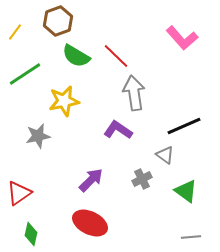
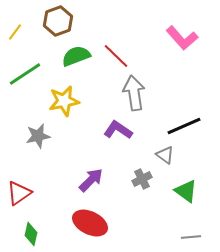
green semicircle: rotated 128 degrees clockwise
